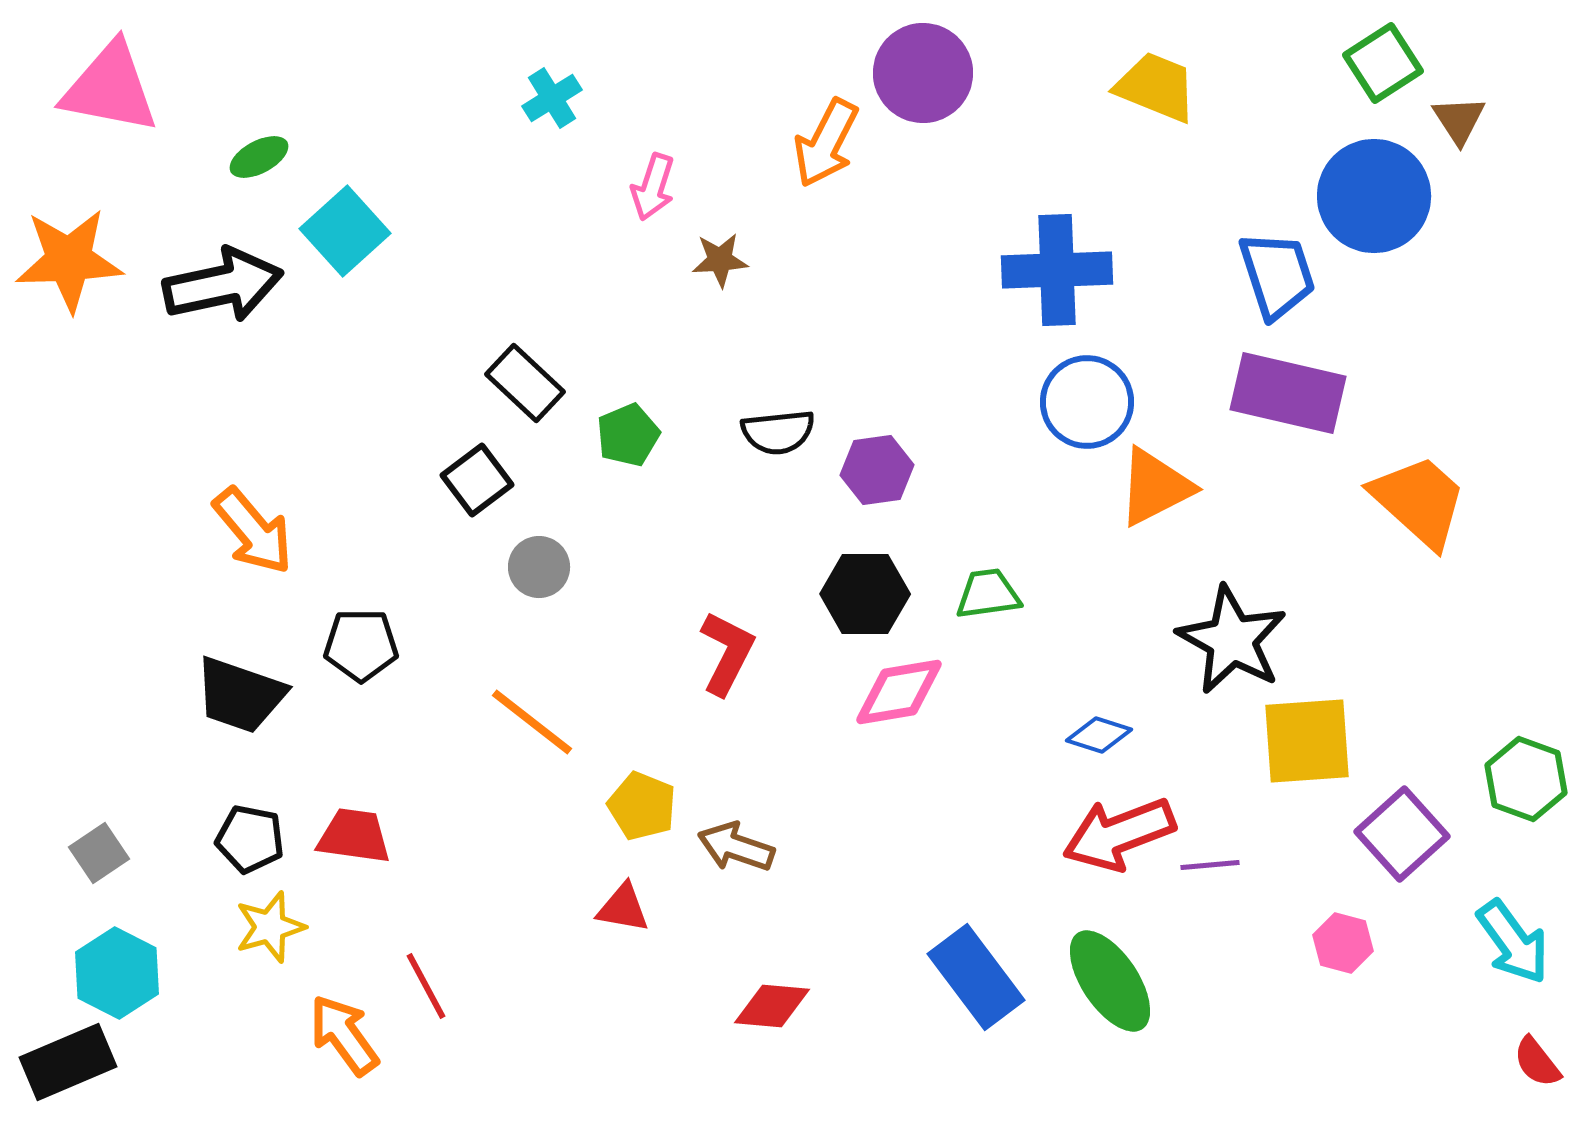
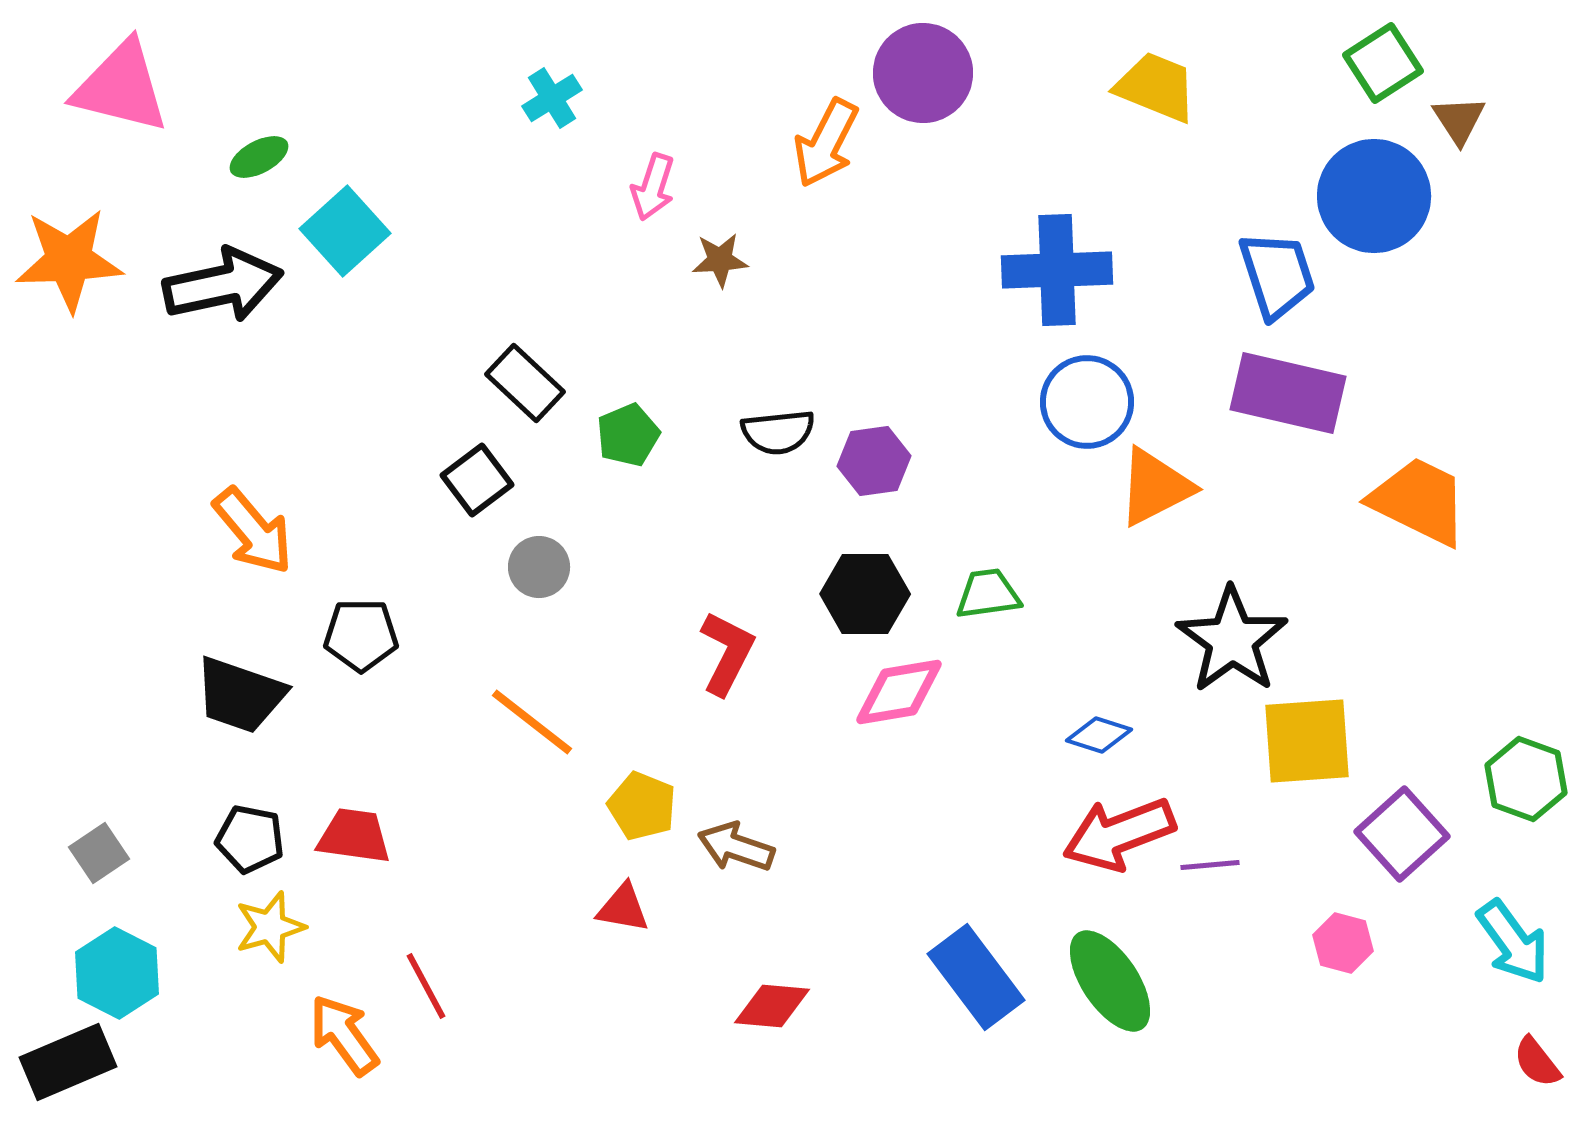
pink triangle at (110, 88): moved 11 px right, 1 px up; rotated 3 degrees clockwise
purple hexagon at (877, 470): moved 3 px left, 9 px up
orange trapezoid at (1419, 501): rotated 16 degrees counterclockwise
black star at (1232, 640): rotated 7 degrees clockwise
black pentagon at (361, 645): moved 10 px up
